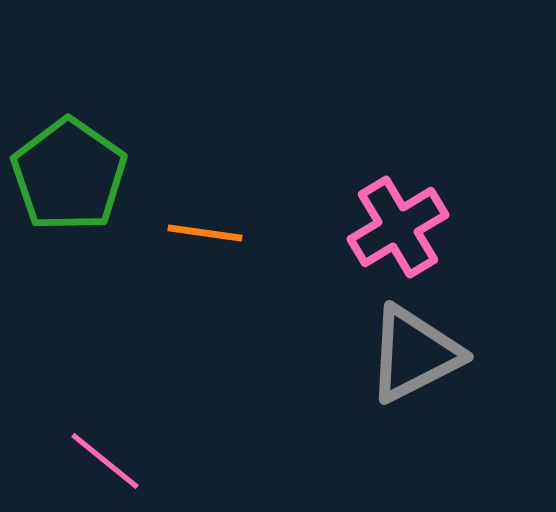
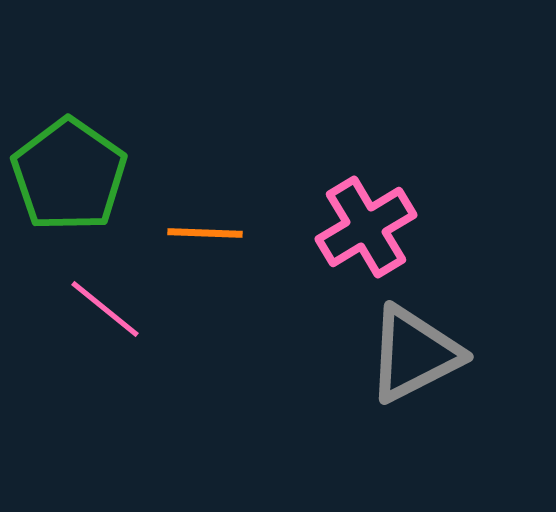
pink cross: moved 32 px left
orange line: rotated 6 degrees counterclockwise
pink line: moved 152 px up
